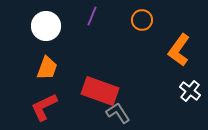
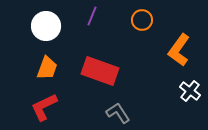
red rectangle: moved 20 px up
